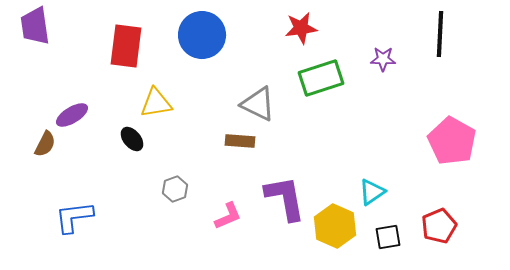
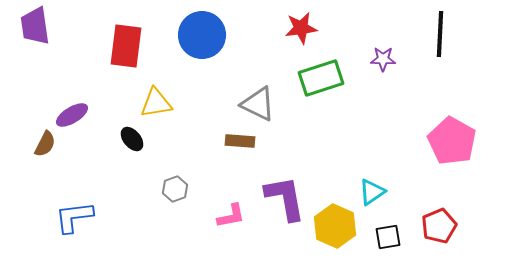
pink L-shape: moved 3 px right; rotated 12 degrees clockwise
